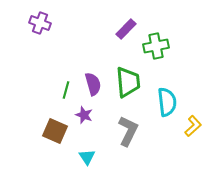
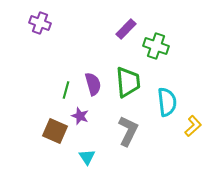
green cross: rotated 30 degrees clockwise
purple star: moved 4 px left, 1 px down
